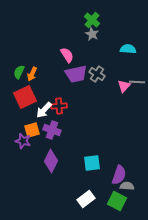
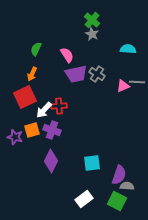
green semicircle: moved 17 px right, 23 px up
pink triangle: moved 1 px left; rotated 24 degrees clockwise
purple star: moved 8 px left, 4 px up
white rectangle: moved 2 px left
